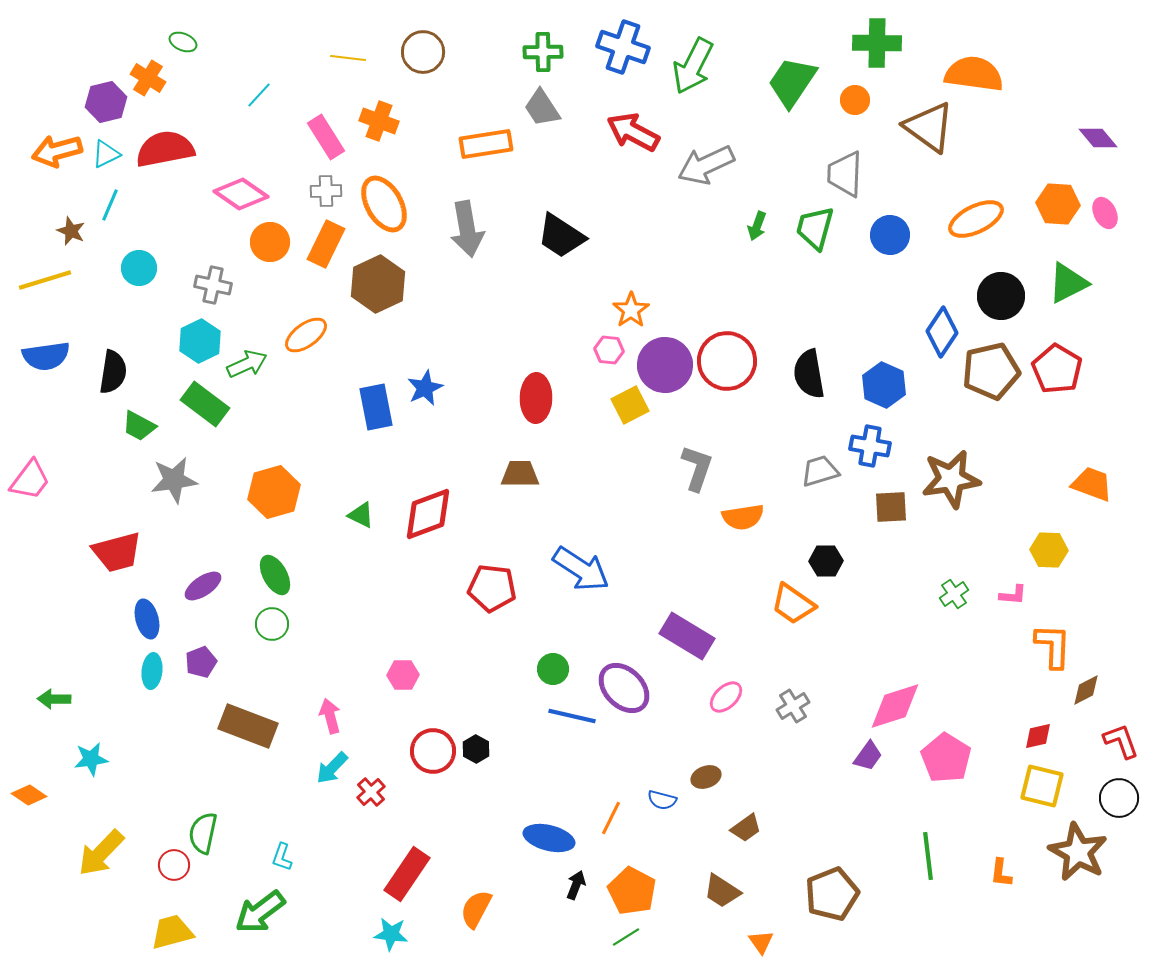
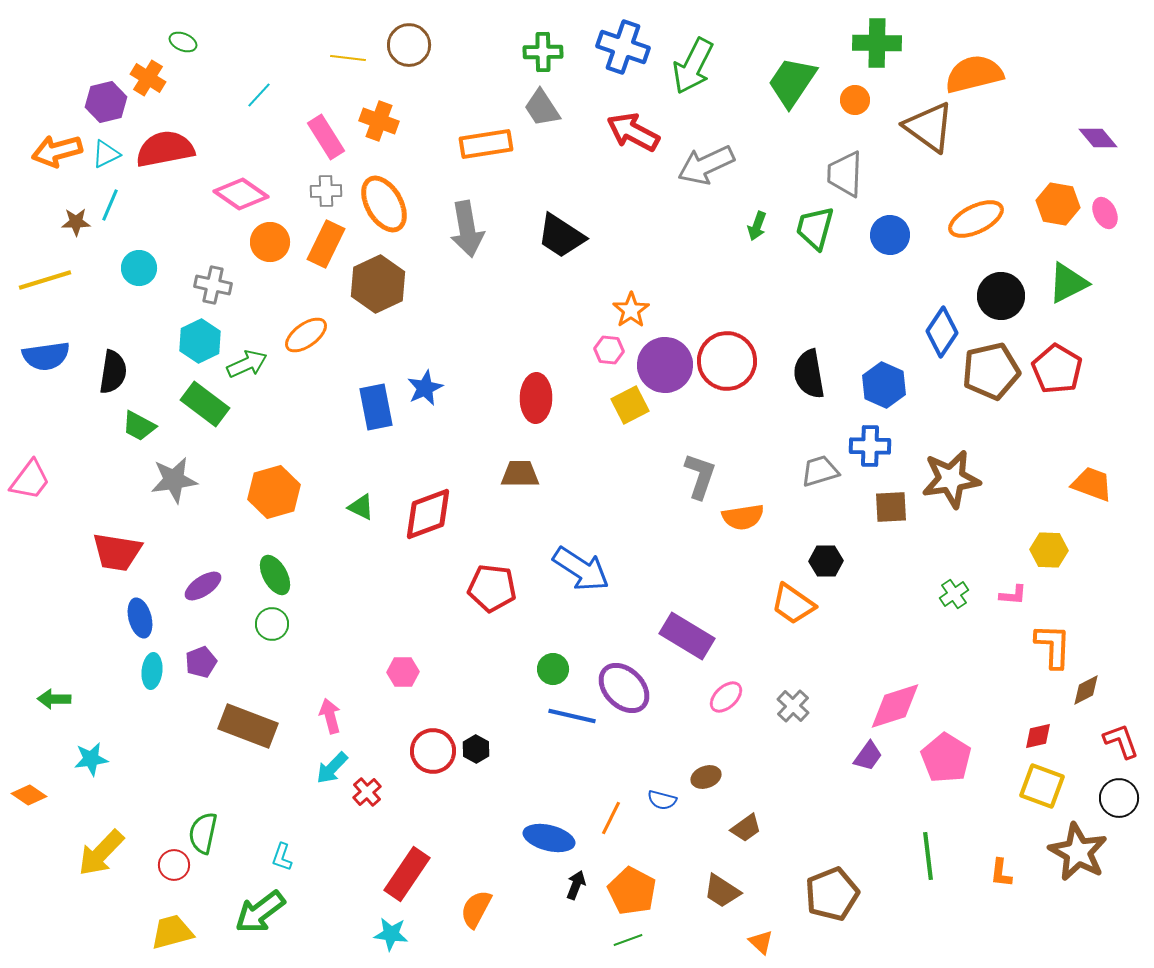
brown circle at (423, 52): moved 14 px left, 7 px up
orange semicircle at (974, 74): rotated 22 degrees counterclockwise
orange hexagon at (1058, 204): rotated 6 degrees clockwise
brown star at (71, 231): moved 5 px right, 9 px up; rotated 24 degrees counterclockwise
blue cross at (870, 446): rotated 9 degrees counterclockwise
gray L-shape at (697, 468): moved 3 px right, 8 px down
green triangle at (361, 515): moved 8 px up
red trapezoid at (117, 552): rotated 24 degrees clockwise
blue ellipse at (147, 619): moved 7 px left, 1 px up
pink hexagon at (403, 675): moved 3 px up
gray cross at (793, 706): rotated 16 degrees counterclockwise
yellow square at (1042, 786): rotated 6 degrees clockwise
red cross at (371, 792): moved 4 px left
green line at (626, 937): moved 2 px right, 3 px down; rotated 12 degrees clockwise
orange triangle at (761, 942): rotated 12 degrees counterclockwise
